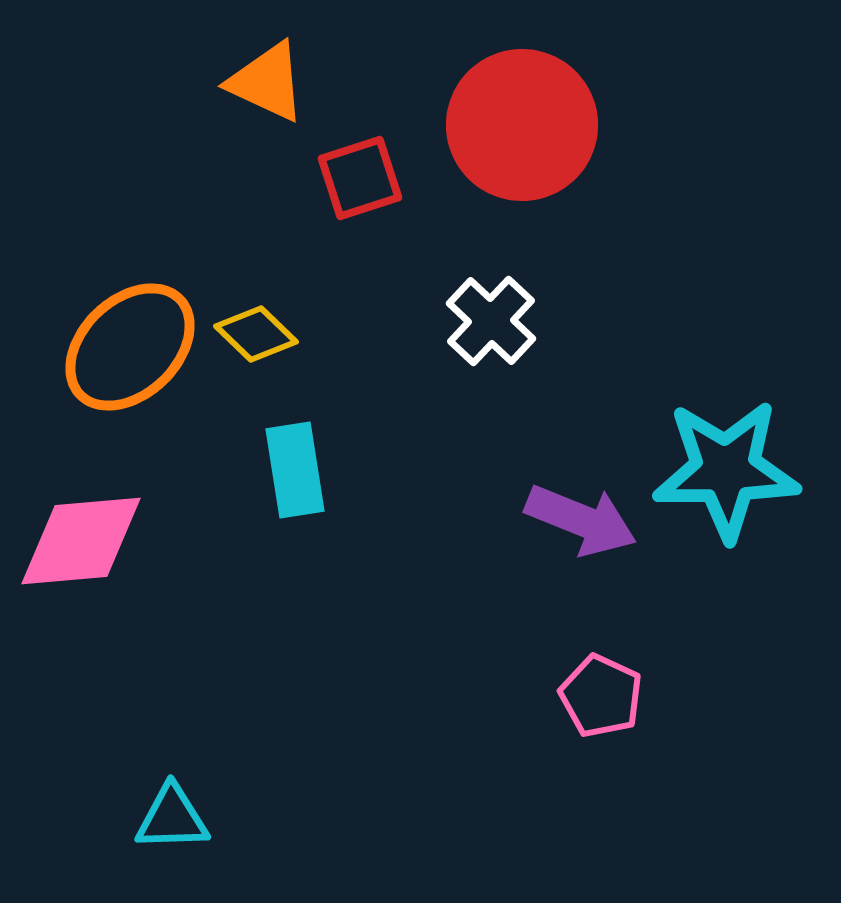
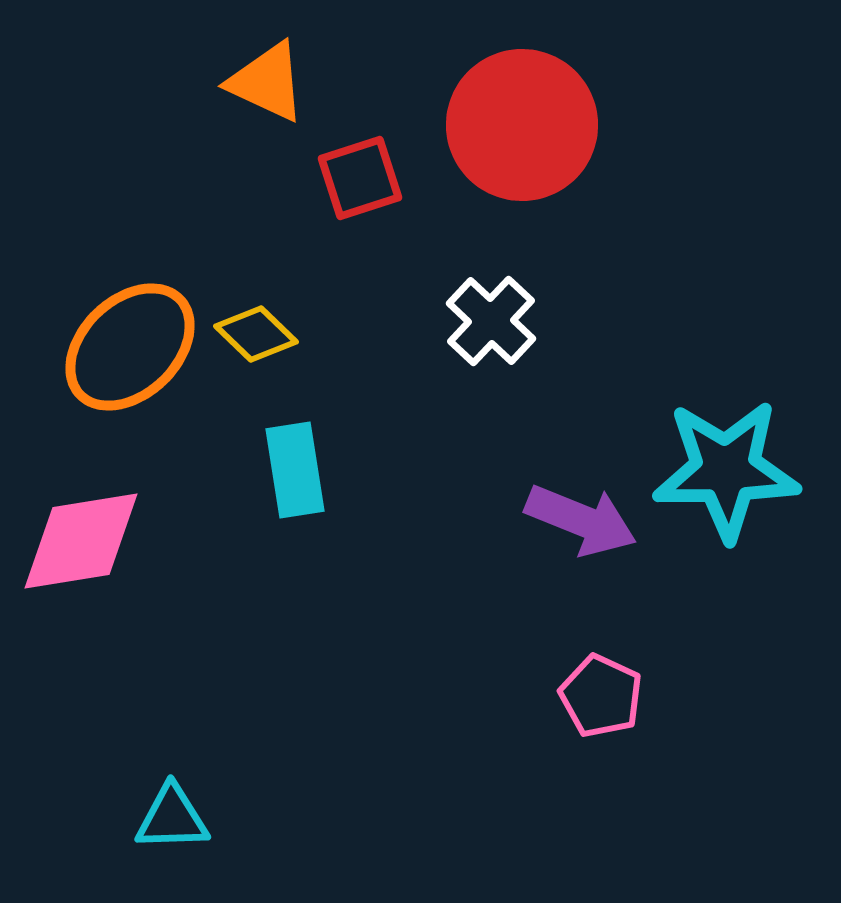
pink diamond: rotated 4 degrees counterclockwise
